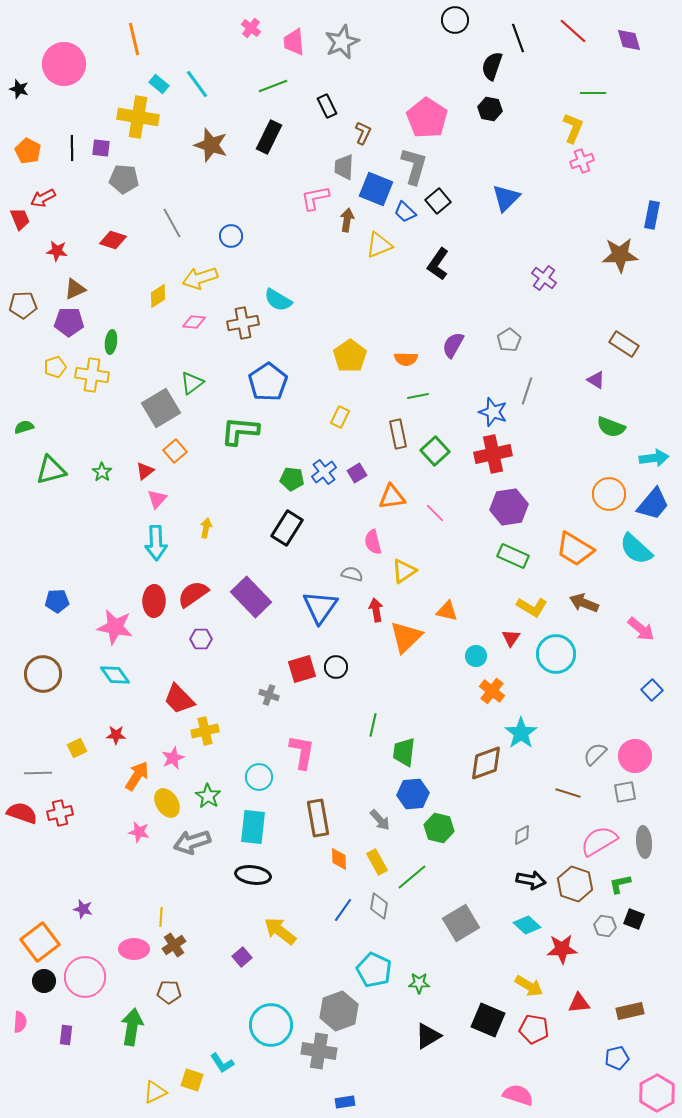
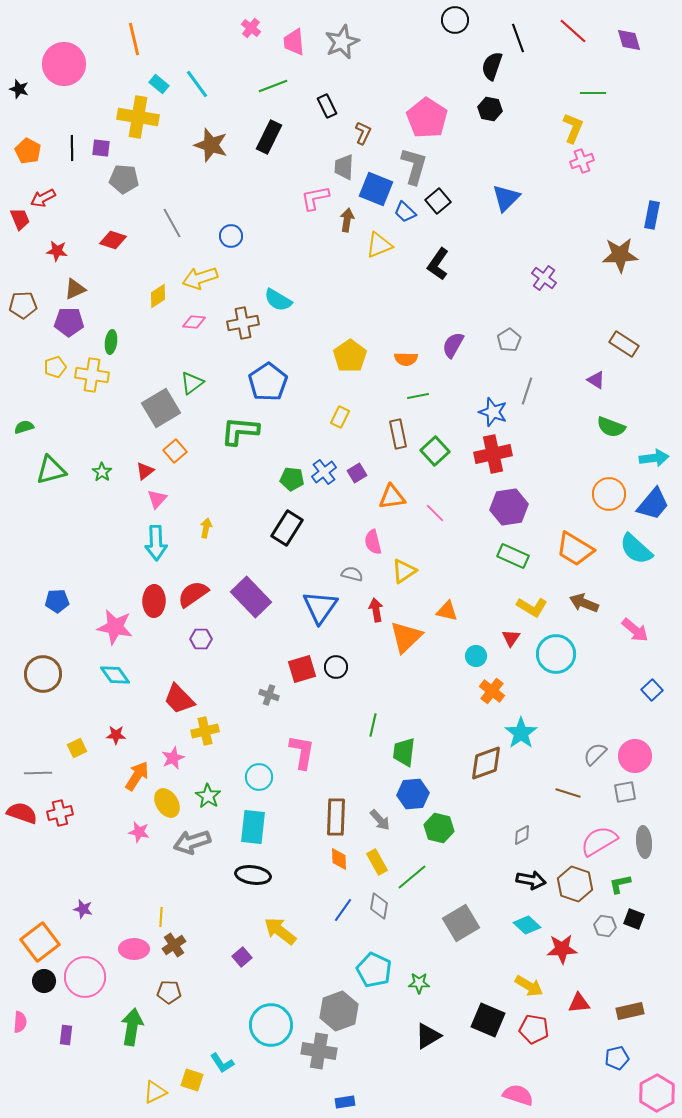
pink arrow at (641, 629): moved 6 px left, 1 px down
brown rectangle at (318, 818): moved 18 px right, 1 px up; rotated 12 degrees clockwise
